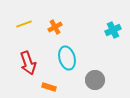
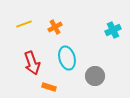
red arrow: moved 4 px right
gray circle: moved 4 px up
